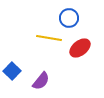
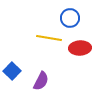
blue circle: moved 1 px right
red ellipse: rotated 35 degrees clockwise
purple semicircle: rotated 12 degrees counterclockwise
